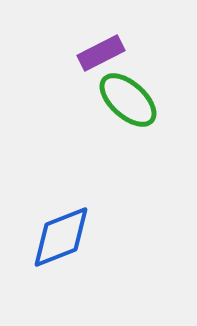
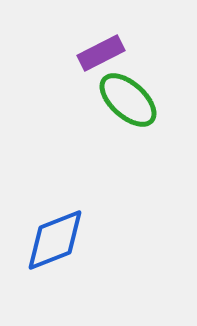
blue diamond: moved 6 px left, 3 px down
